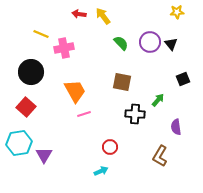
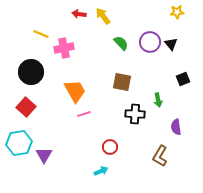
green arrow: rotated 128 degrees clockwise
